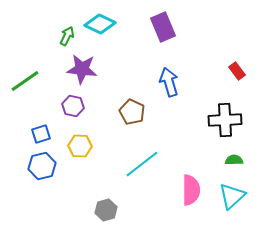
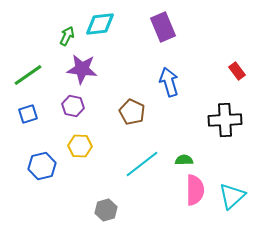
cyan diamond: rotated 32 degrees counterclockwise
green line: moved 3 px right, 6 px up
blue square: moved 13 px left, 20 px up
green semicircle: moved 50 px left
pink semicircle: moved 4 px right
